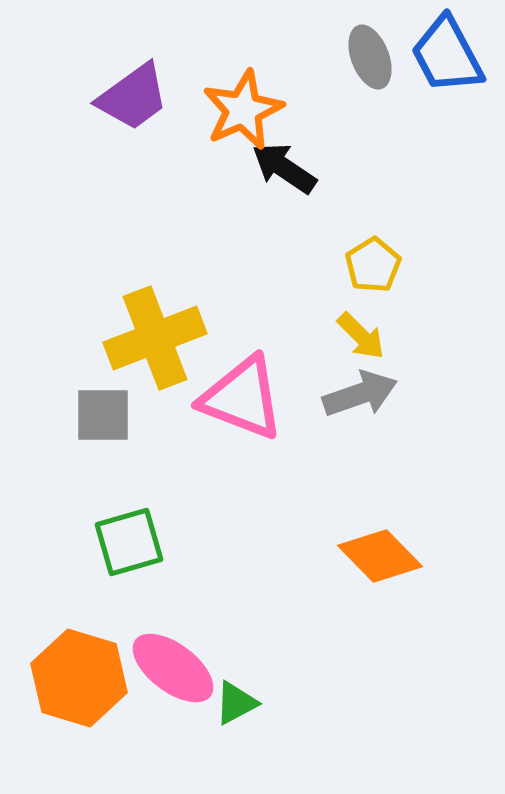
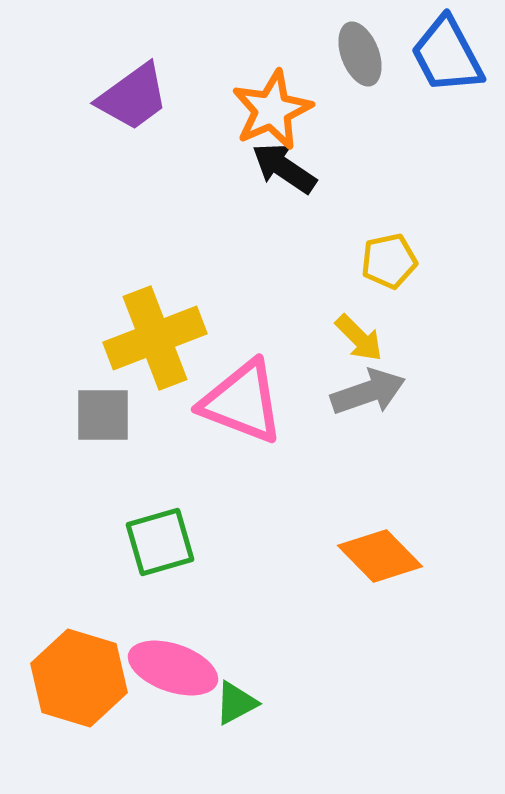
gray ellipse: moved 10 px left, 3 px up
orange star: moved 29 px right
yellow pentagon: moved 16 px right, 4 px up; rotated 20 degrees clockwise
yellow arrow: moved 2 px left, 2 px down
gray arrow: moved 8 px right, 2 px up
pink triangle: moved 4 px down
green square: moved 31 px right
pink ellipse: rotated 18 degrees counterclockwise
